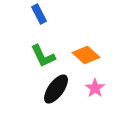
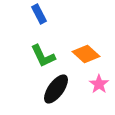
orange diamond: moved 1 px up
pink star: moved 4 px right, 4 px up
